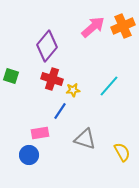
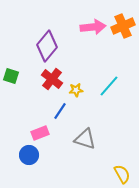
pink arrow: rotated 35 degrees clockwise
red cross: rotated 20 degrees clockwise
yellow star: moved 3 px right
pink rectangle: rotated 12 degrees counterclockwise
yellow semicircle: moved 22 px down
